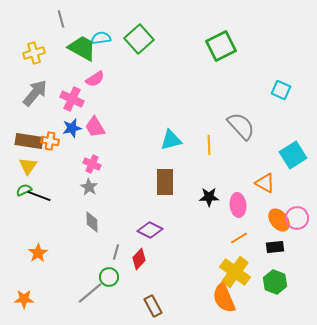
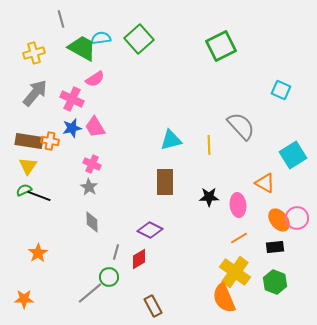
red diamond at (139, 259): rotated 15 degrees clockwise
